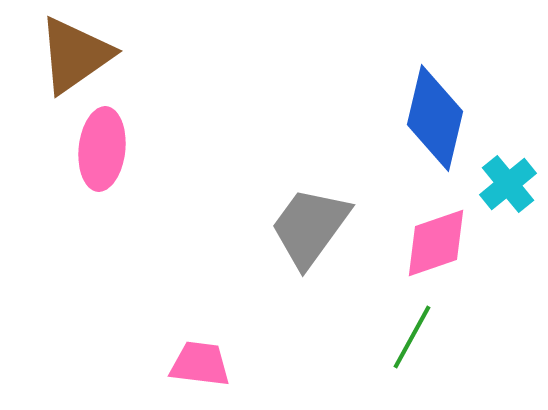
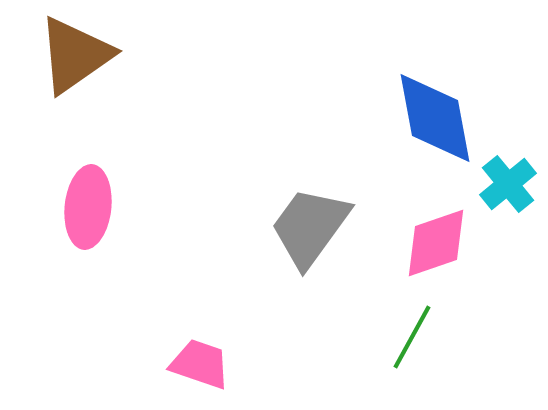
blue diamond: rotated 24 degrees counterclockwise
pink ellipse: moved 14 px left, 58 px down
pink trapezoid: rotated 12 degrees clockwise
